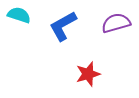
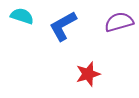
cyan semicircle: moved 3 px right, 1 px down
purple semicircle: moved 3 px right, 1 px up
